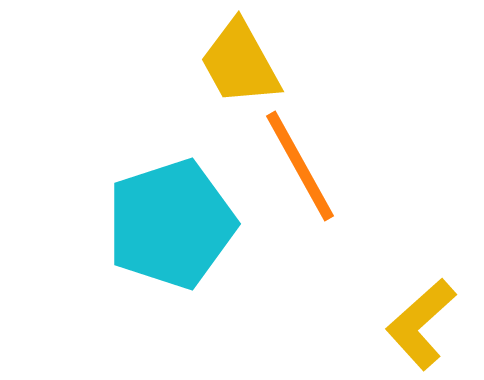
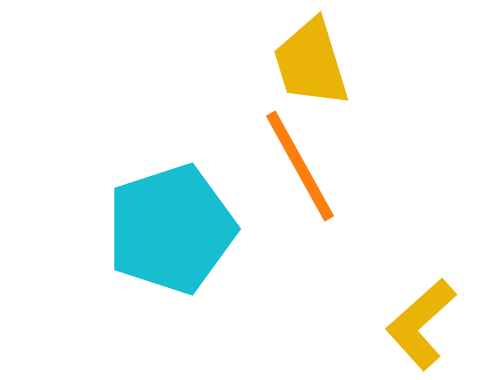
yellow trapezoid: moved 71 px right; rotated 12 degrees clockwise
cyan pentagon: moved 5 px down
